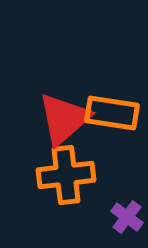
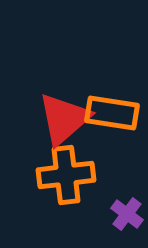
purple cross: moved 3 px up
